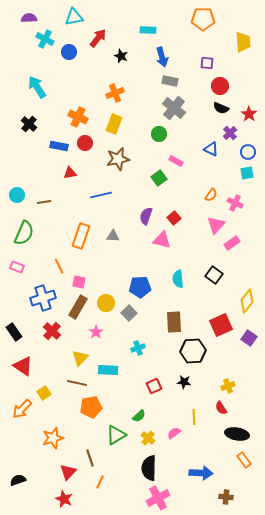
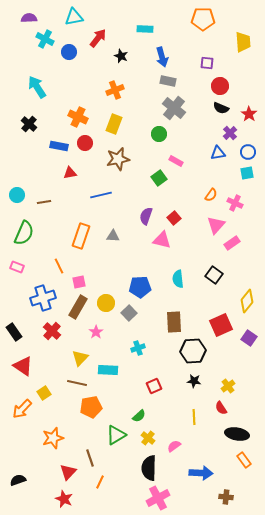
cyan rectangle at (148, 30): moved 3 px left, 1 px up
gray rectangle at (170, 81): moved 2 px left
orange cross at (115, 93): moved 3 px up
blue triangle at (211, 149): moved 7 px right, 4 px down; rotated 35 degrees counterclockwise
pink square at (79, 282): rotated 24 degrees counterclockwise
black star at (184, 382): moved 10 px right, 1 px up
yellow cross at (228, 386): rotated 16 degrees counterclockwise
pink semicircle at (174, 433): moved 13 px down
